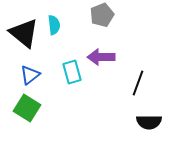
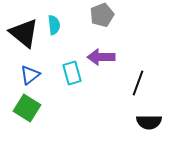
cyan rectangle: moved 1 px down
